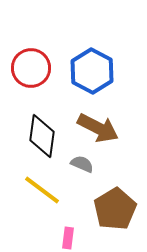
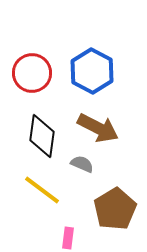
red circle: moved 1 px right, 5 px down
